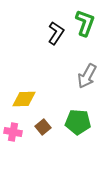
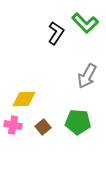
green L-shape: rotated 116 degrees clockwise
pink cross: moved 7 px up
